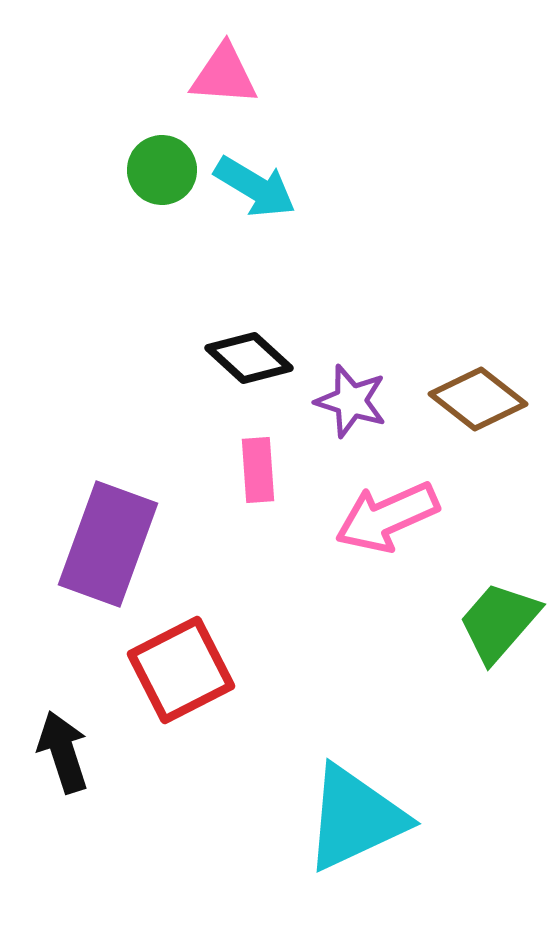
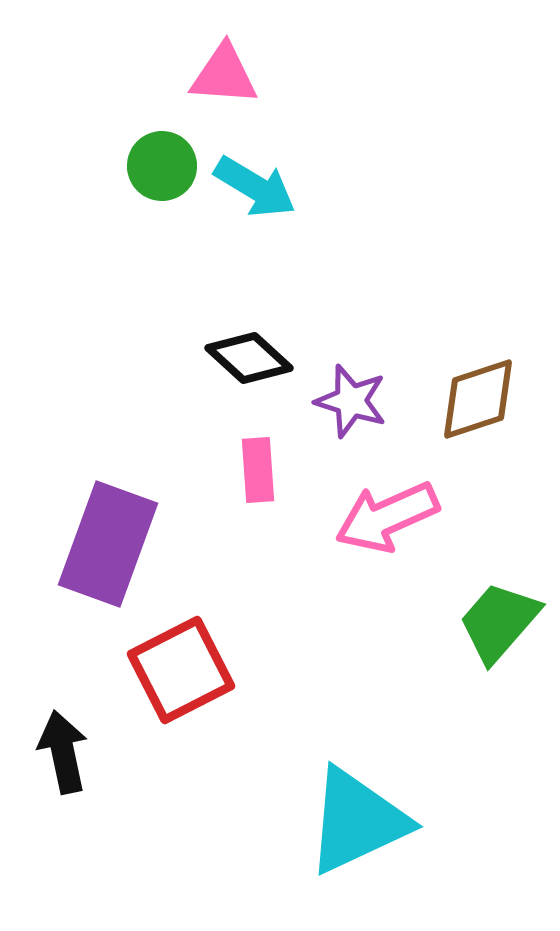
green circle: moved 4 px up
brown diamond: rotated 56 degrees counterclockwise
black arrow: rotated 6 degrees clockwise
cyan triangle: moved 2 px right, 3 px down
